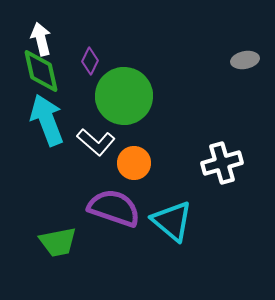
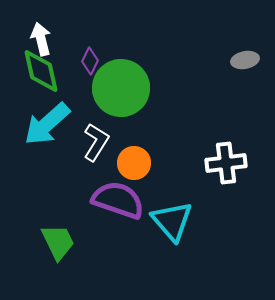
green circle: moved 3 px left, 8 px up
cyan arrow: moved 4 px down; rotated 111 degrees counterclockwise
white L-shape: rotated 99 degrees counterclockwise
white cross: moved 4 px right; rotated 9 degrees clockwise
purple semicircle: moved 4 px right, 8 px up
cyan triangle: rotated 9 degrees clockwise
green trapezoid: rotated 105 degrees counterclockwise
